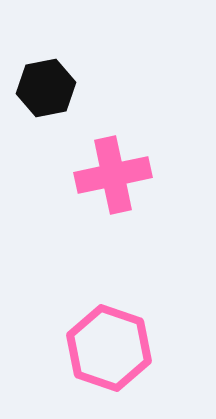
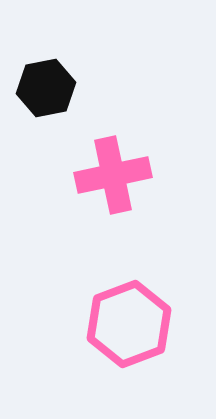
pink hexagon: moved 20 px right, 24 px up; rotated 20 degrees clockwise
